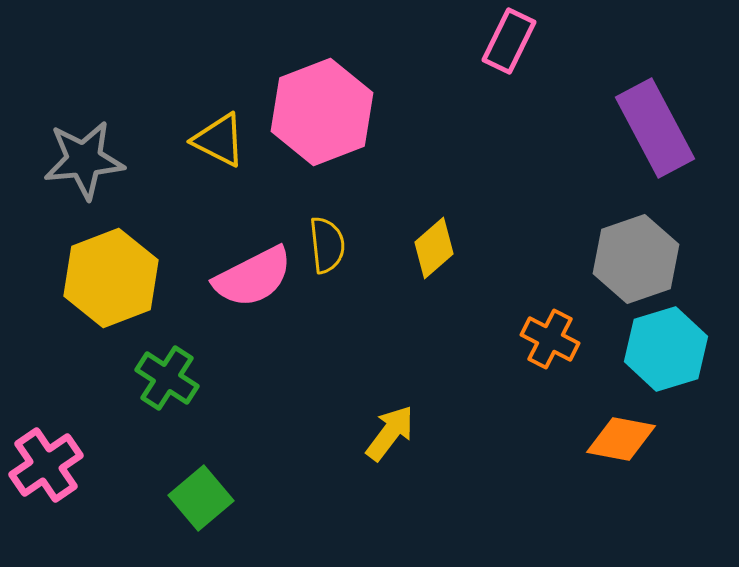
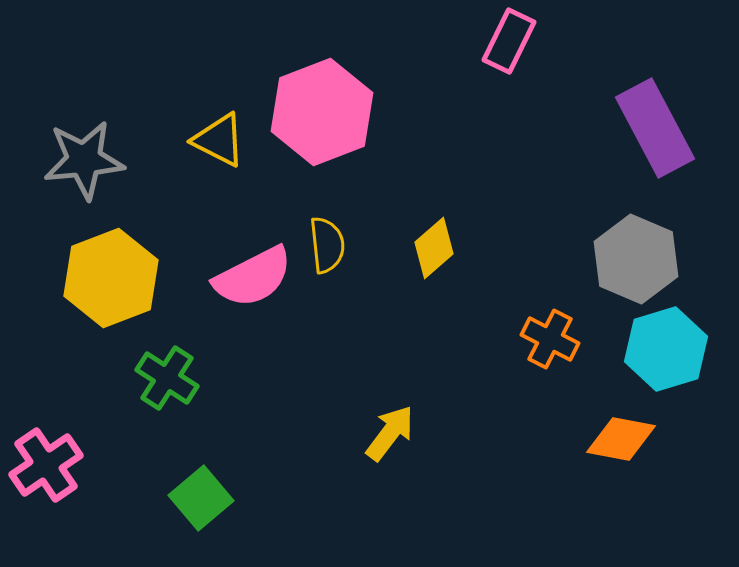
gray hexagon: rotated 18 degrees counterclockwise
